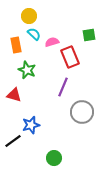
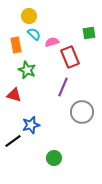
green square: moved 2 px up
